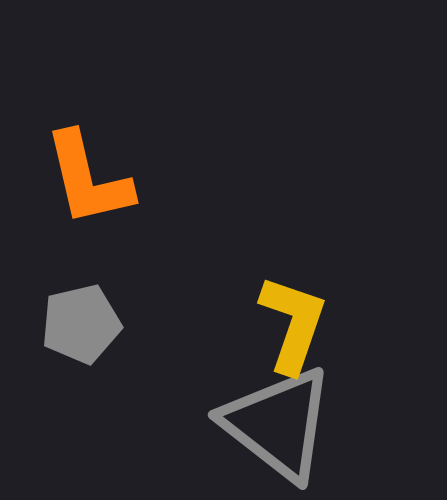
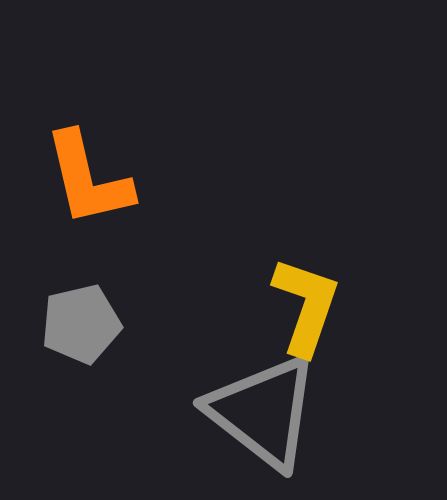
yellow L-shape: moved 13 px right, 18 px up
gray triangle: moved 15 px left, 12 px up
